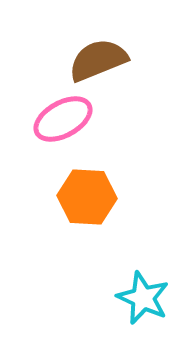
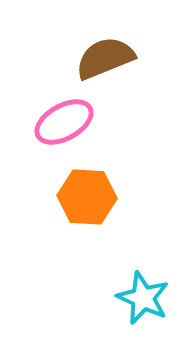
brown semicircle: moved 7 px right, 2 px up
pink ellipse: moved 1 px right, 3 px down
